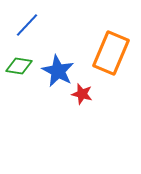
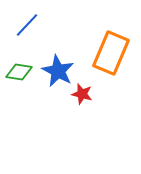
green diamond: moved 6 px down
